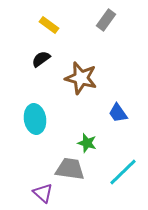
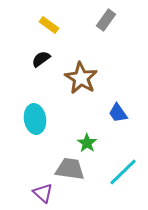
brown star: rotated 16 degrees clockwise
green star: rotated 18 degrees clockwise
